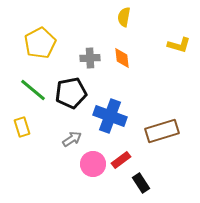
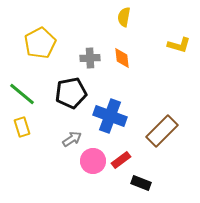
green line: moved 11 px left, 4 px down
brown rectangle: rotated 28 degrees counterclockwise
pink circle: moved 3 px up
black rectangle: rotated 36 degrees counterclockwise
